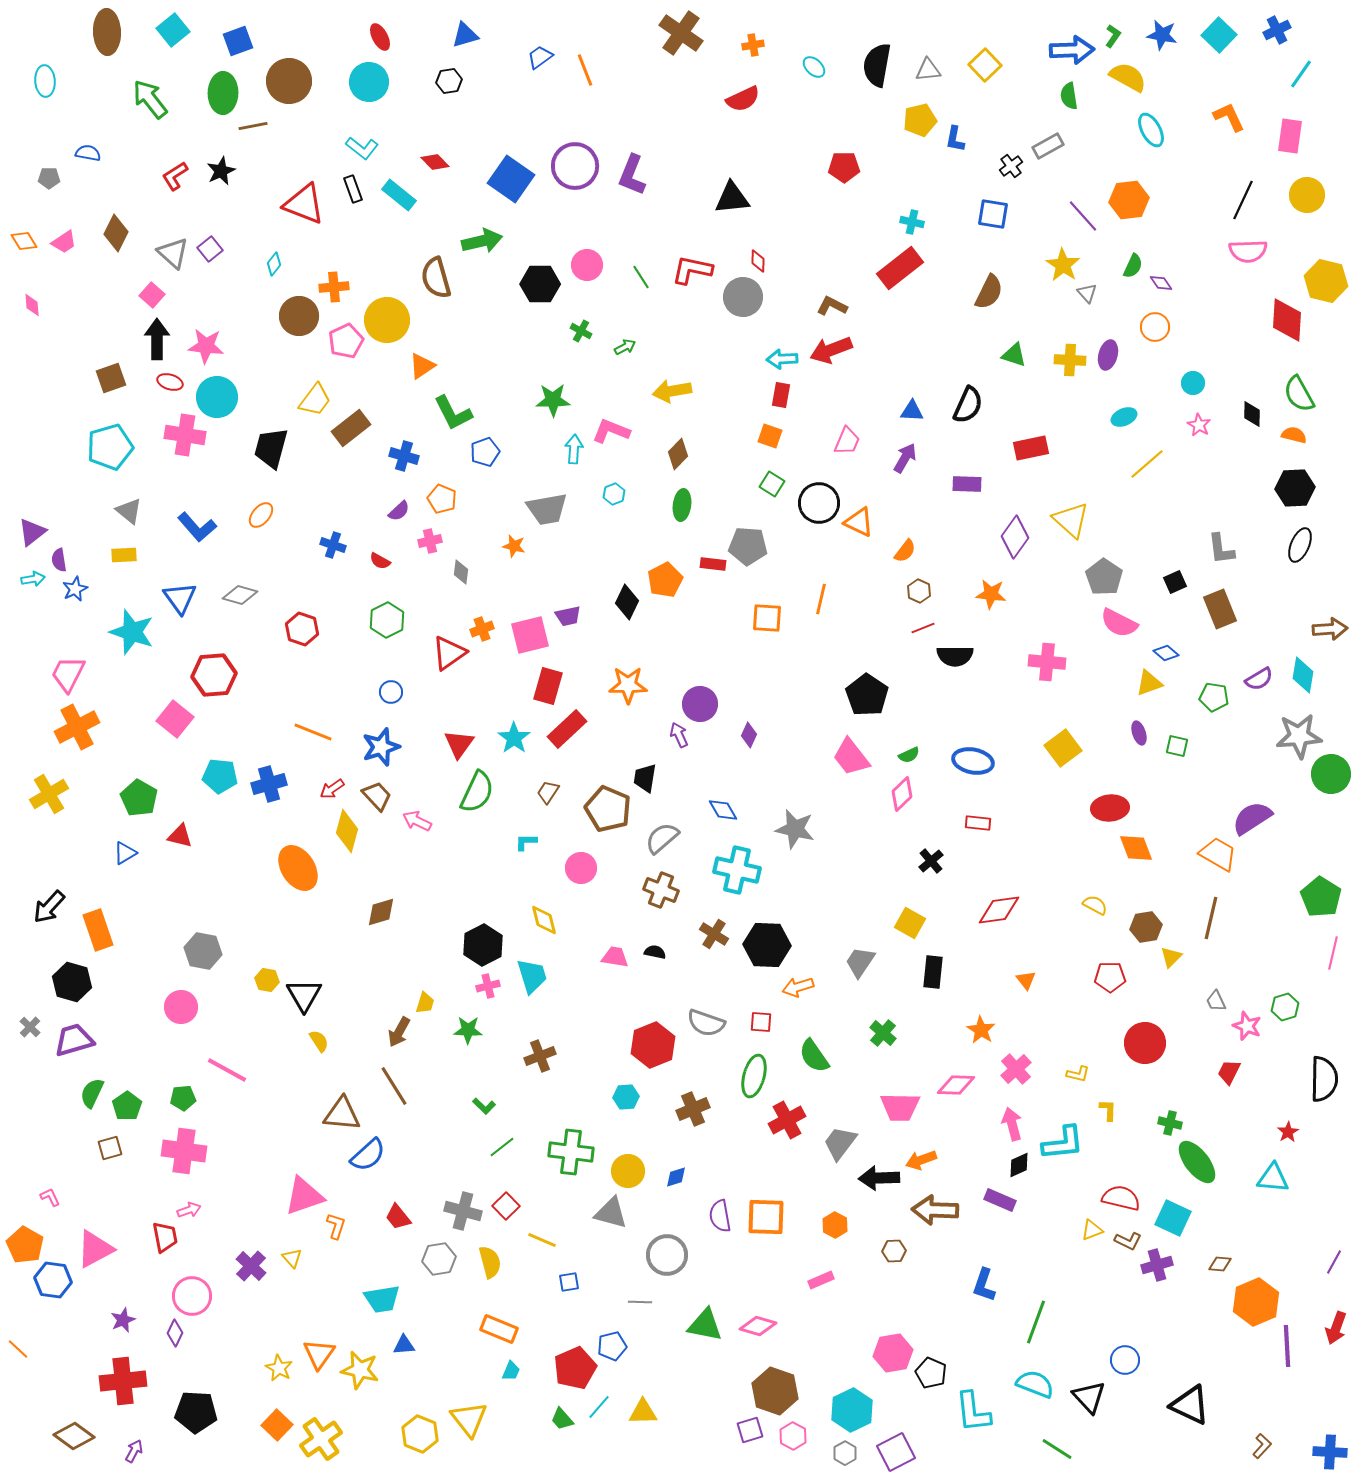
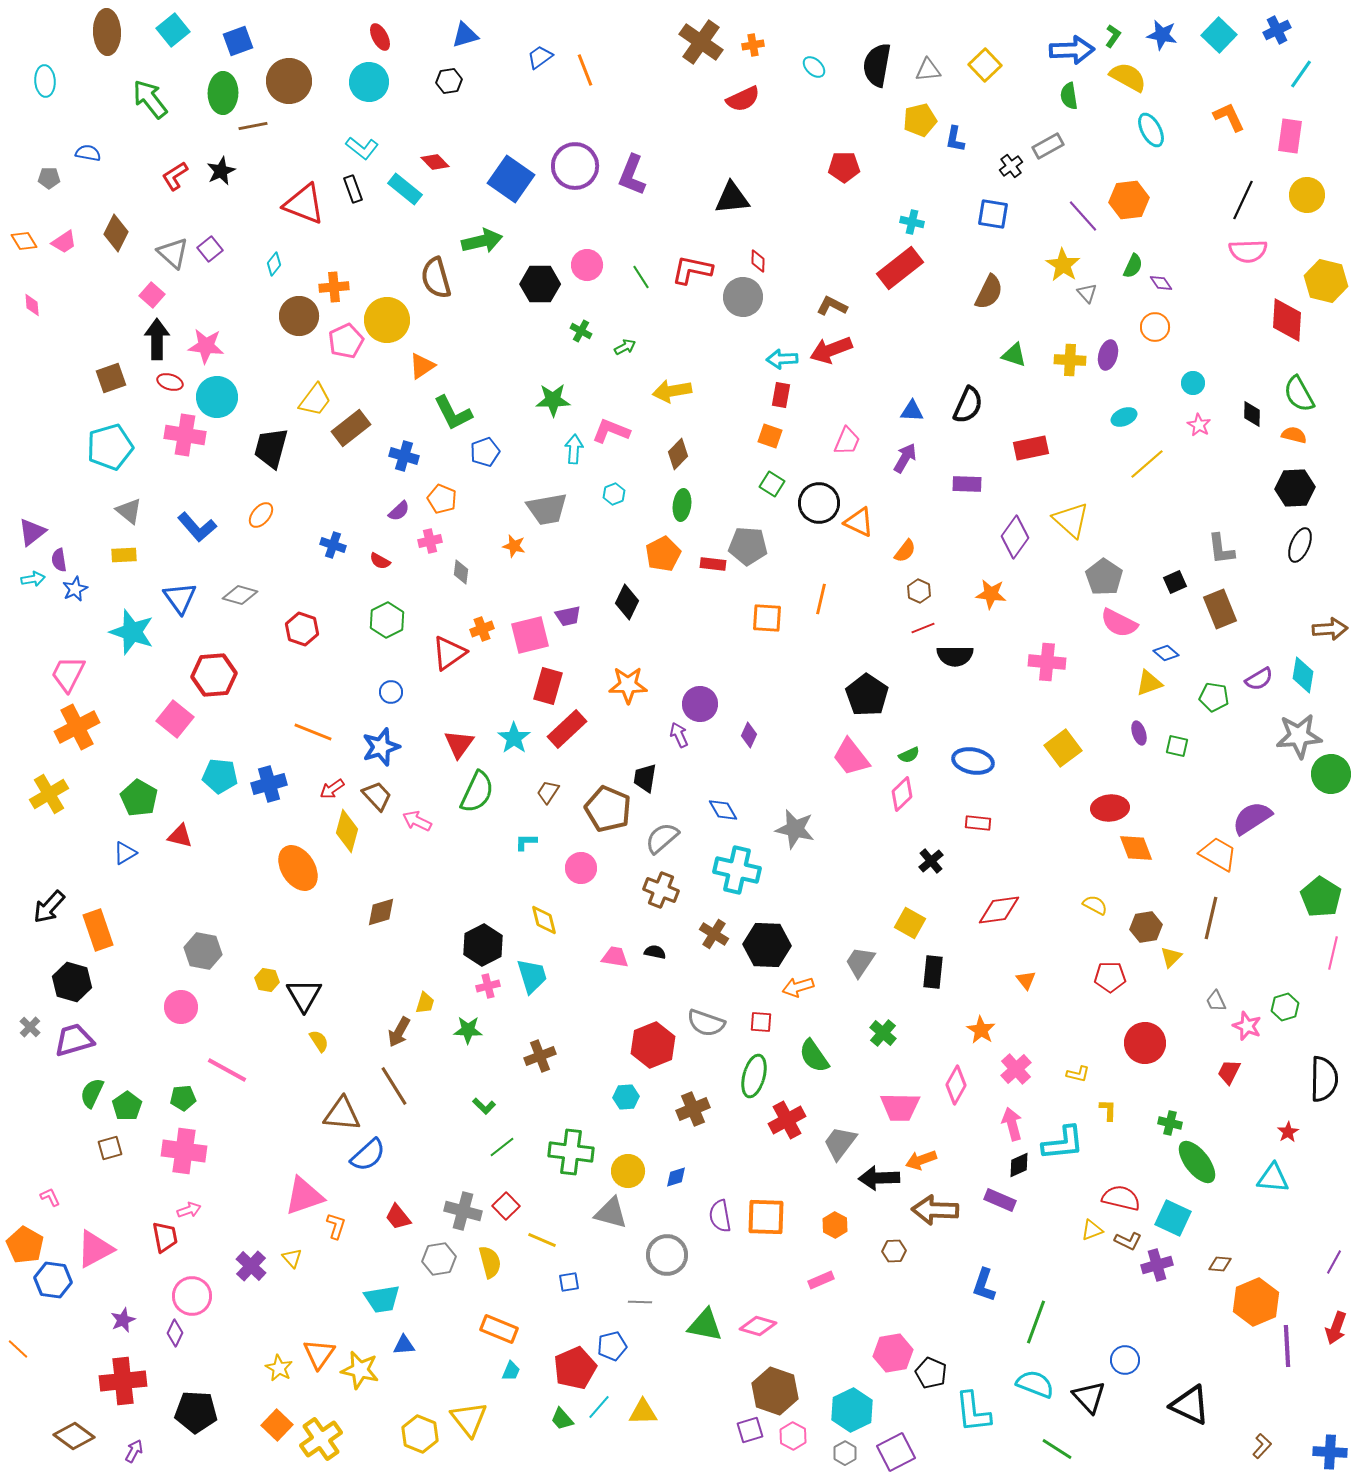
brown cross at (681, 33): moved 20 px right, 9 px down
cyan rectangle at (399, 195): moved 6 px right, 6 px up
orange pentagon at (665, 580): moved 2 px left, 26 px up
pink diamond at (956, 1085): rotated 63 degrees counterclockwise
